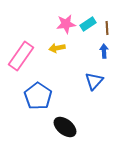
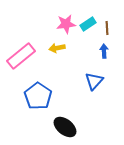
pink rectangle: rotated 16 degrees clockwise
